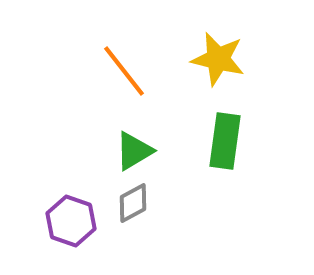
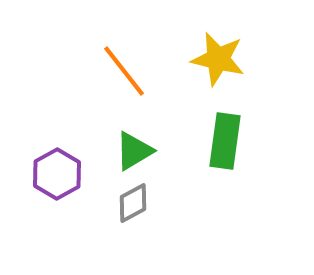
purple hexagon: moved 14 px left, 47 px up; rotated 12 degrees clockwise
